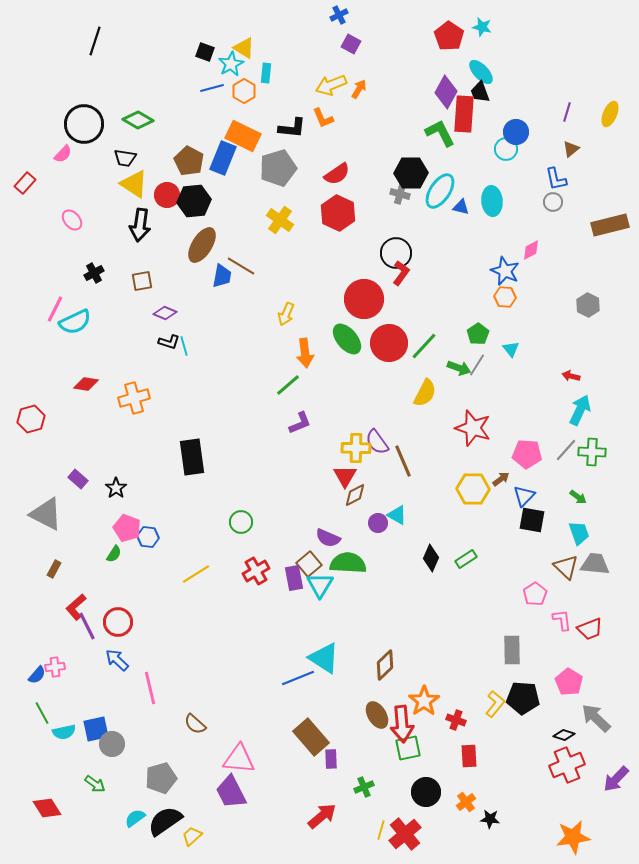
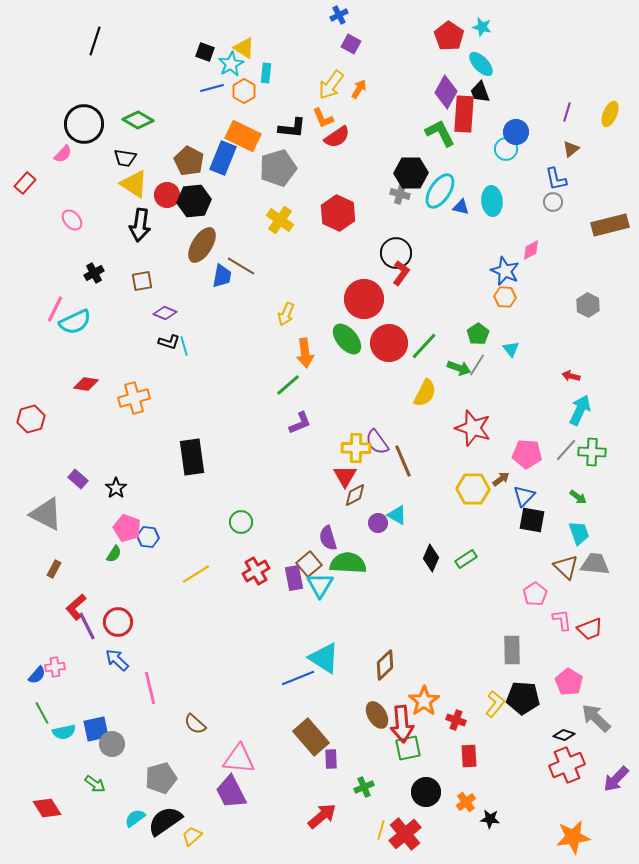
cyan ellipse at (481, 72): moved 8 px up
yellow arrow at (331, 85): rotated 32 degrees counterclockwise
red semicircle at (337, 174): moved 37 px up
purple semicircle at (328, 538): rotated 50 degrees clockwise
